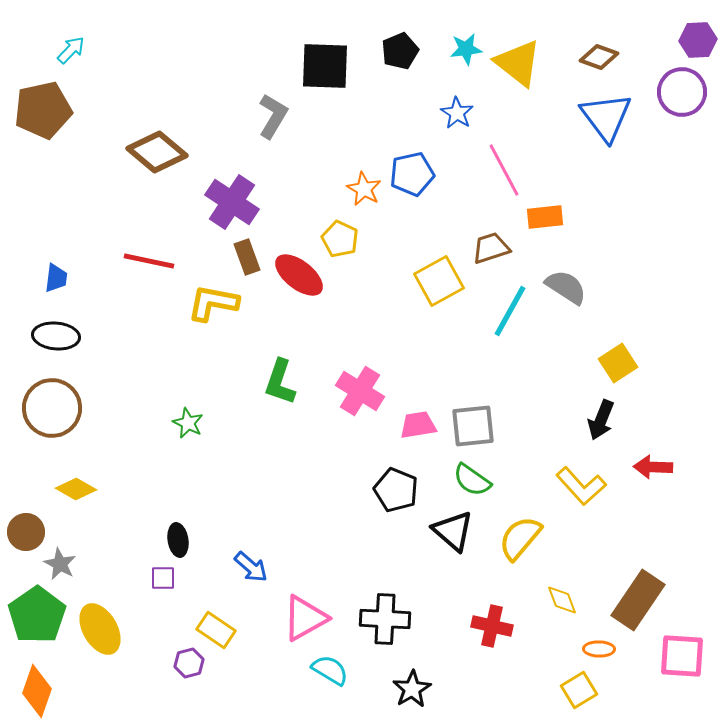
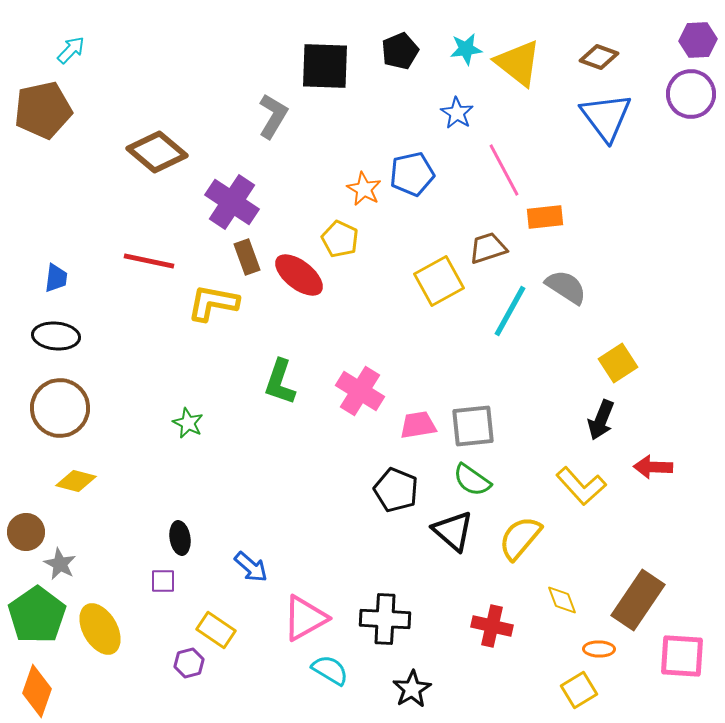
purple circle at (682, 92): moved 9 px right, 2 px down
brown trapezoid at (491, 248): moved 3 px left
brown circle at (52, 408): moved 8 px right
yellow diamond at (76, 489): moved 8 px up; rotated 15 degrees counterclockwise
black ellipse at (178, 540): moved 2 px right, 2 px up
purple square at (163, 578): moved 3 px down
